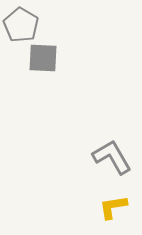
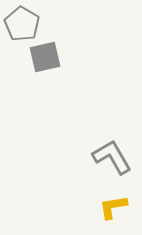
gray pentagon: moved 1 px right, 1 px up
gray square: moved 2 px right, 1 px up; rotated 16 degrees counterclockwise
